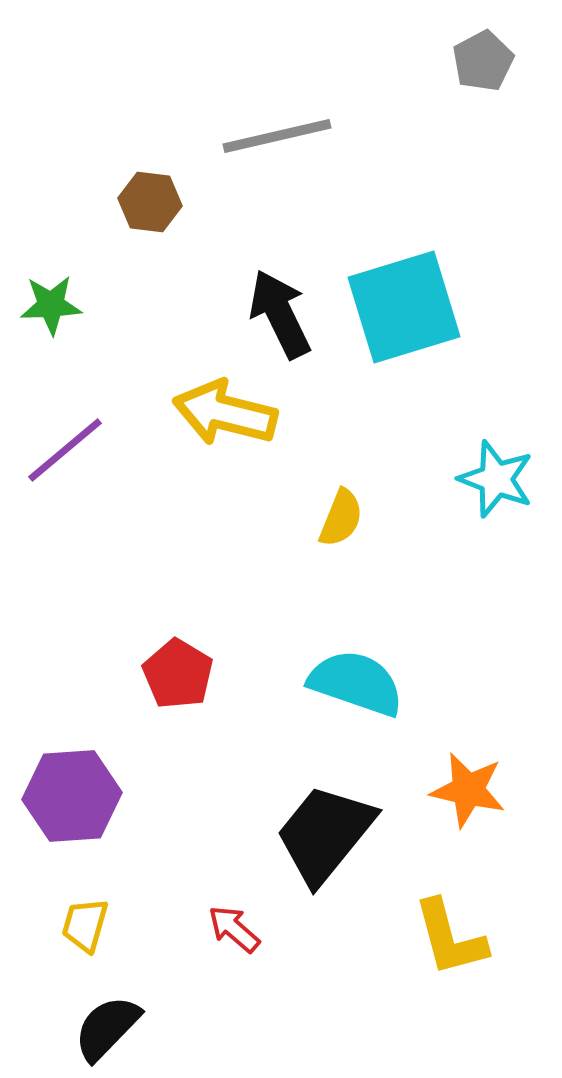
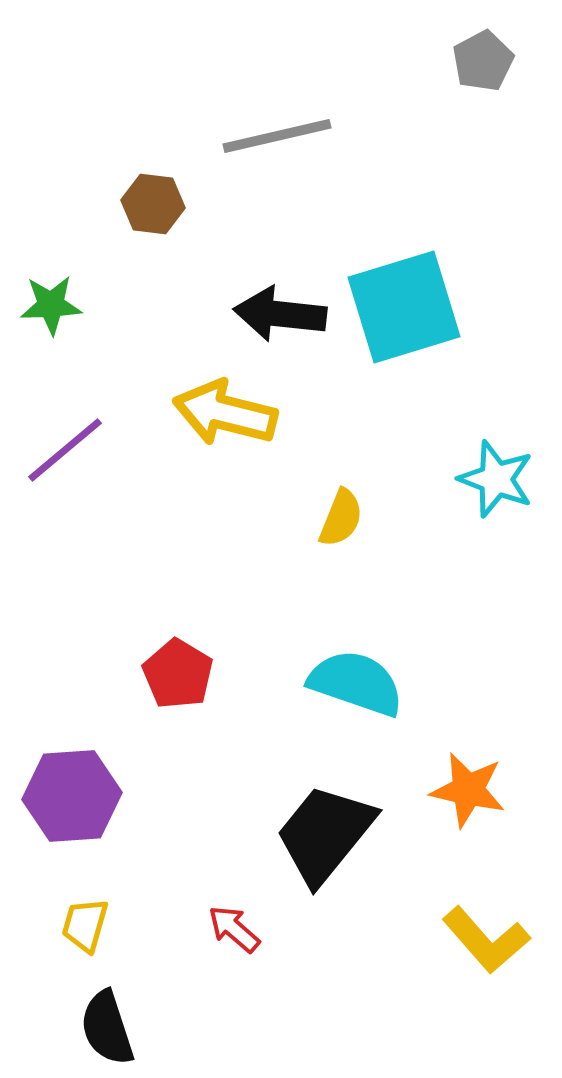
brown hexagon: moved 3 px right, 2 px down
black arrow: rotated 58 degrees counterclockwise
yellow L-shape: moved 36 px right, 2 px down; rotated 26 degrees counterclockwise
black semicircle: rotated 62 degrees counterclockwise
